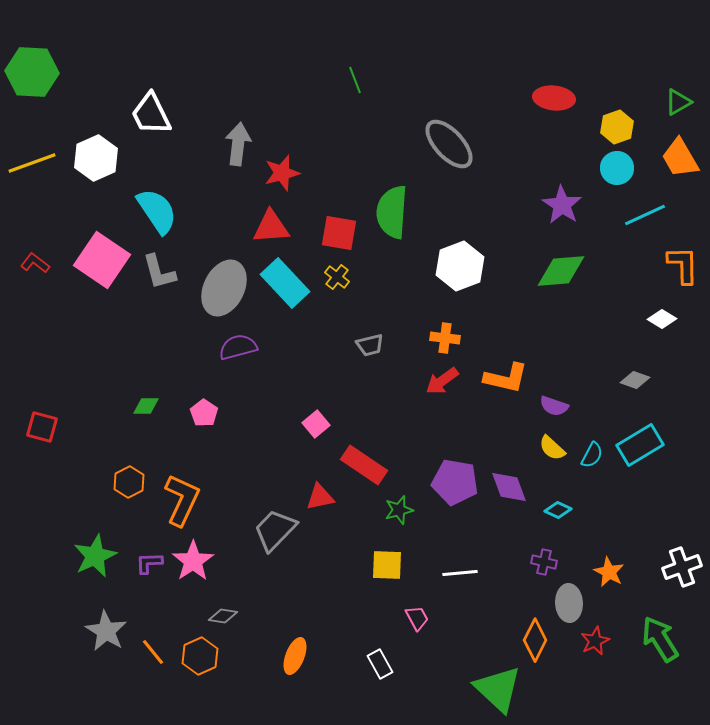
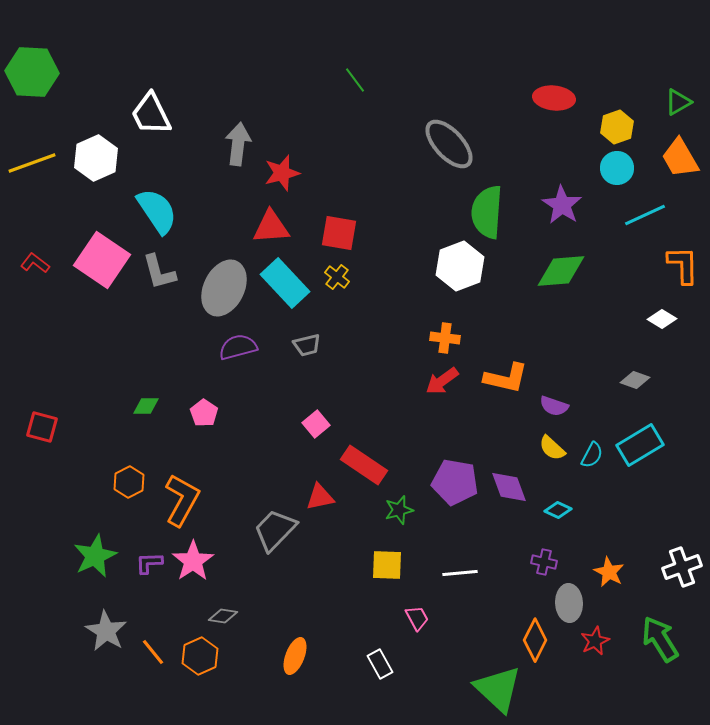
green line at (355, 80): rotated 16 degrees counterclockwise
green semicircle at (392, 212): moved 95 px right
gray trapezoid at (370, 345): moved 63 px left
orange L-shape at (182, 500): rotated 4 degrees clockwise
